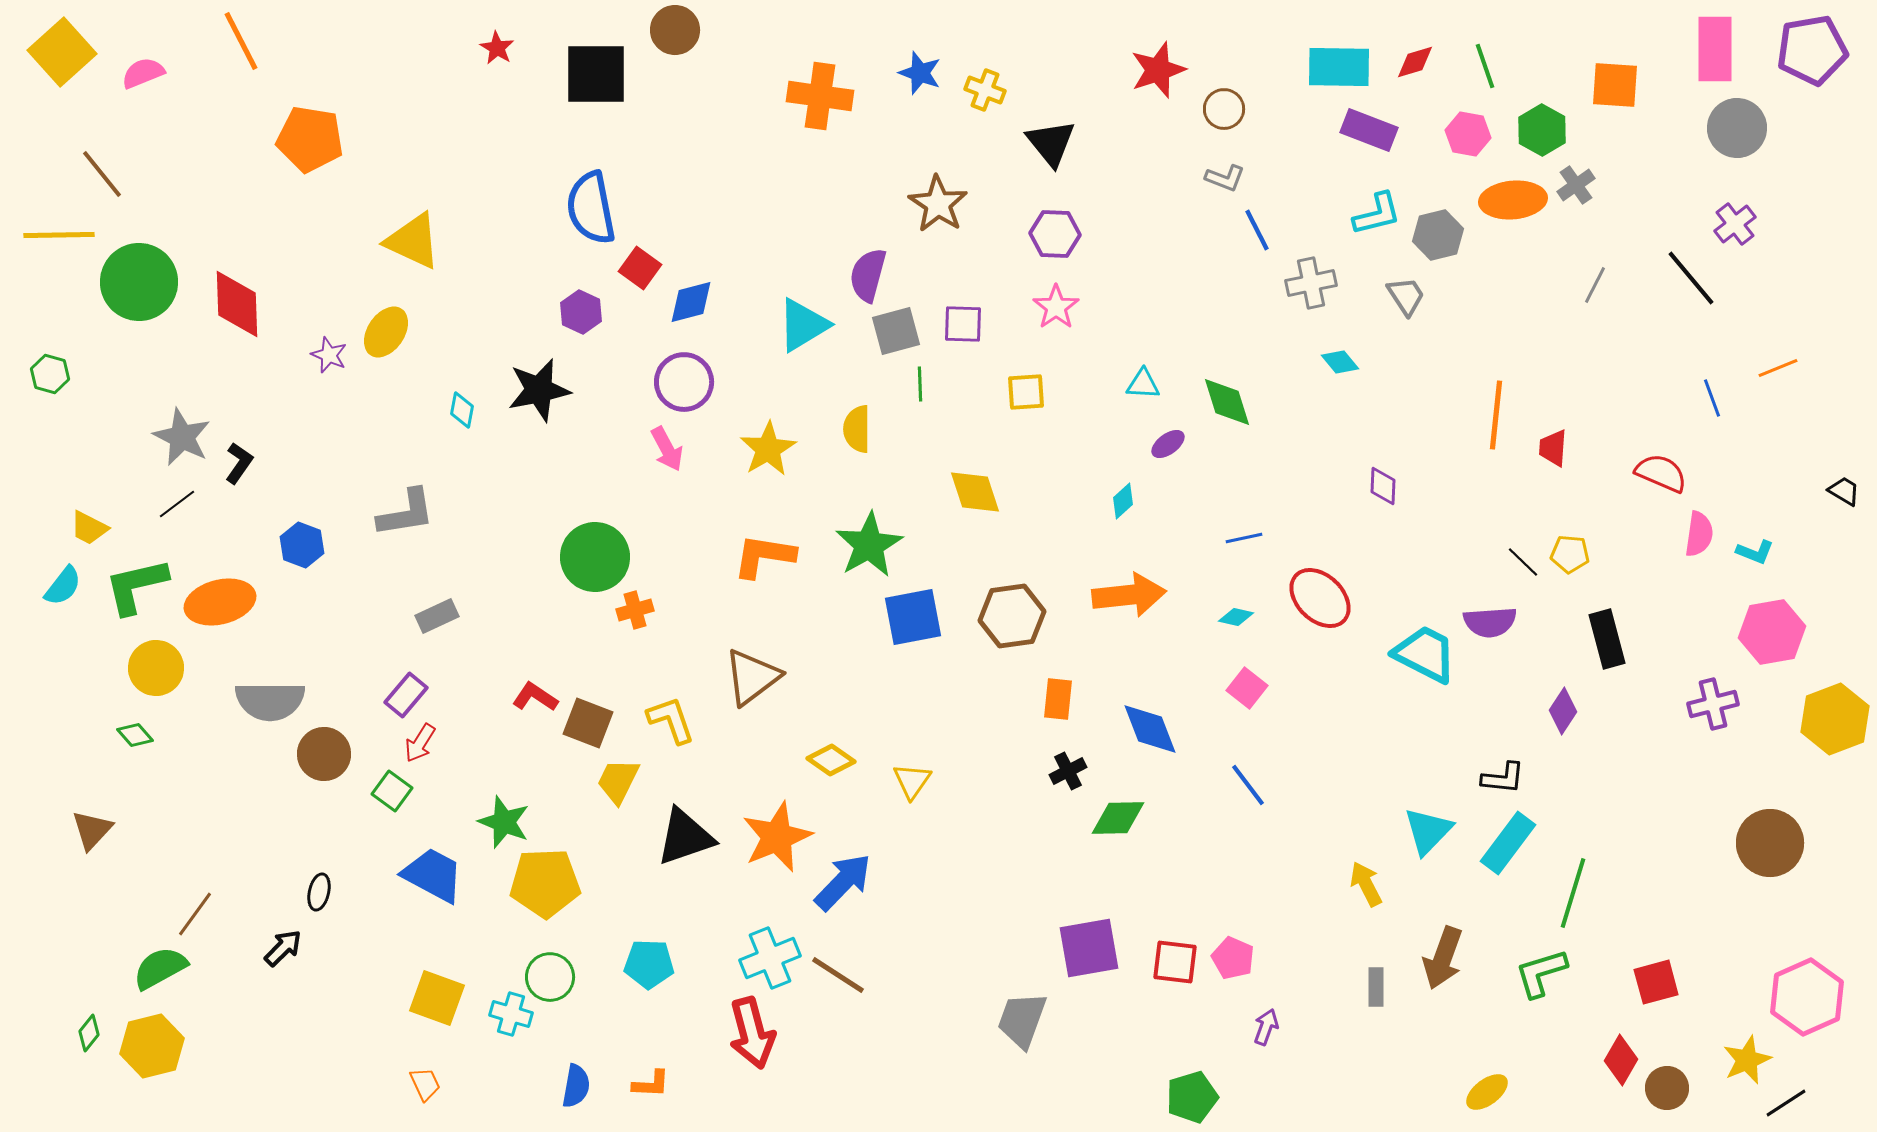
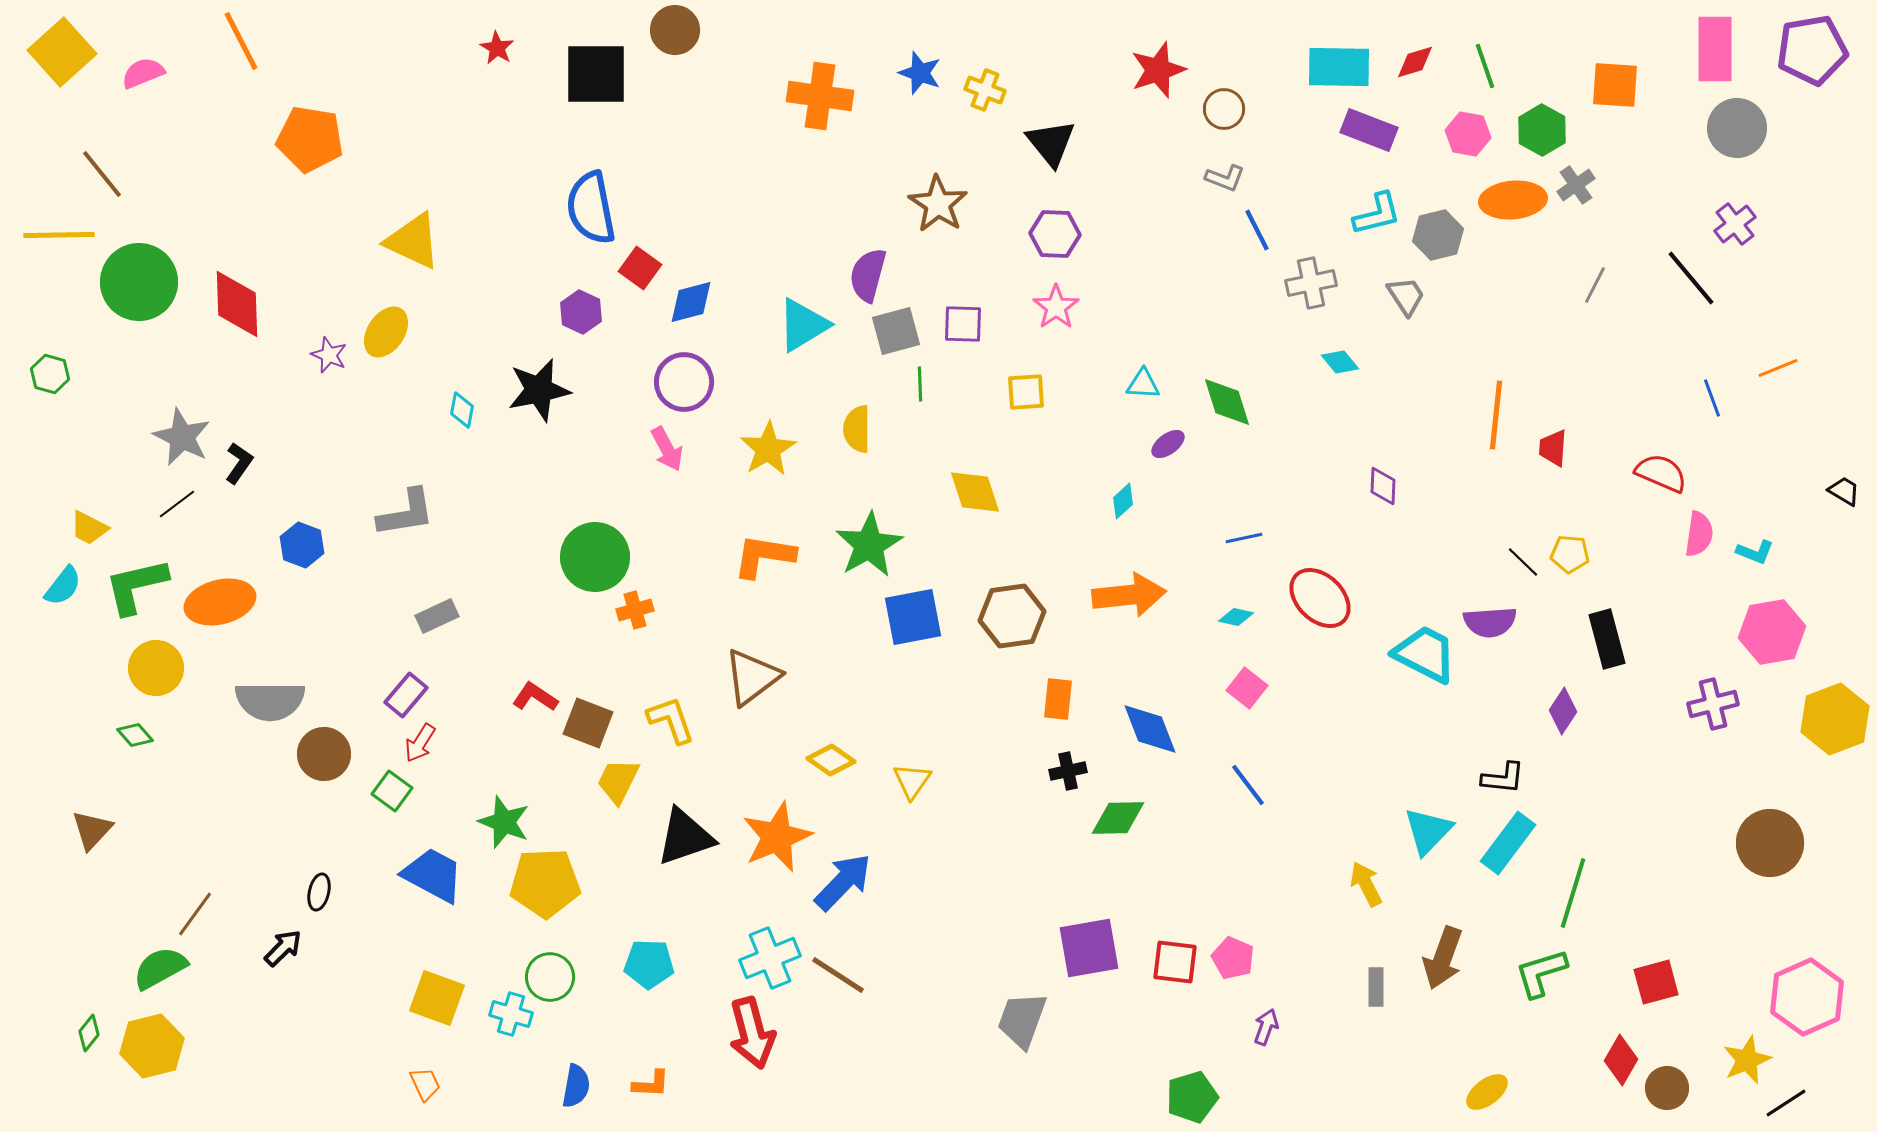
black cross at (1068, 771): rotated 15 degrees clockwise
